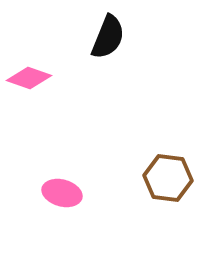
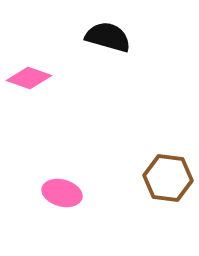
black semicircle: rotated 96 degrees counterclockwise
